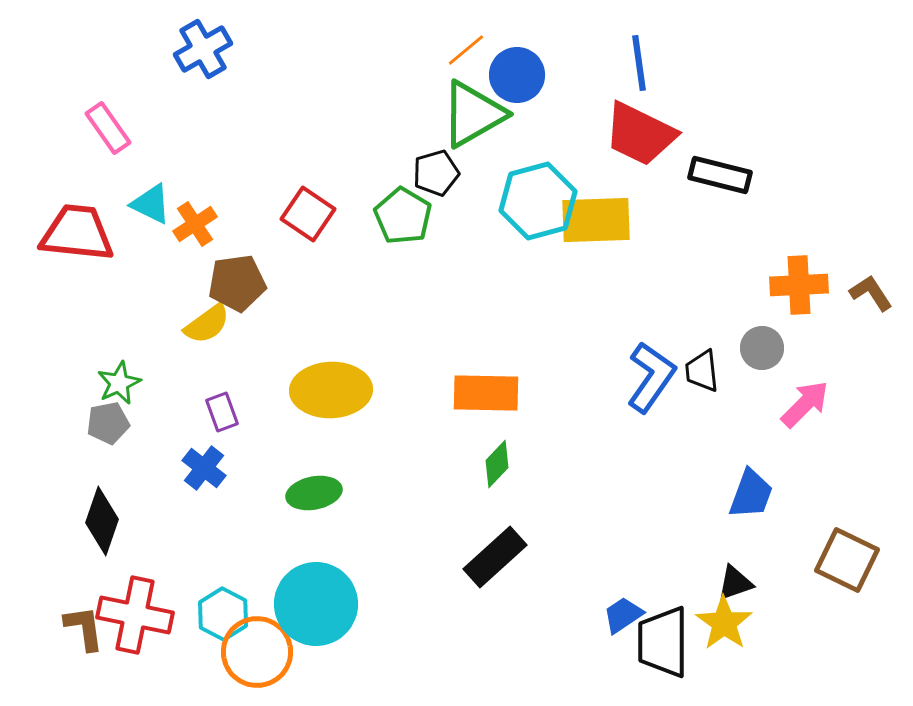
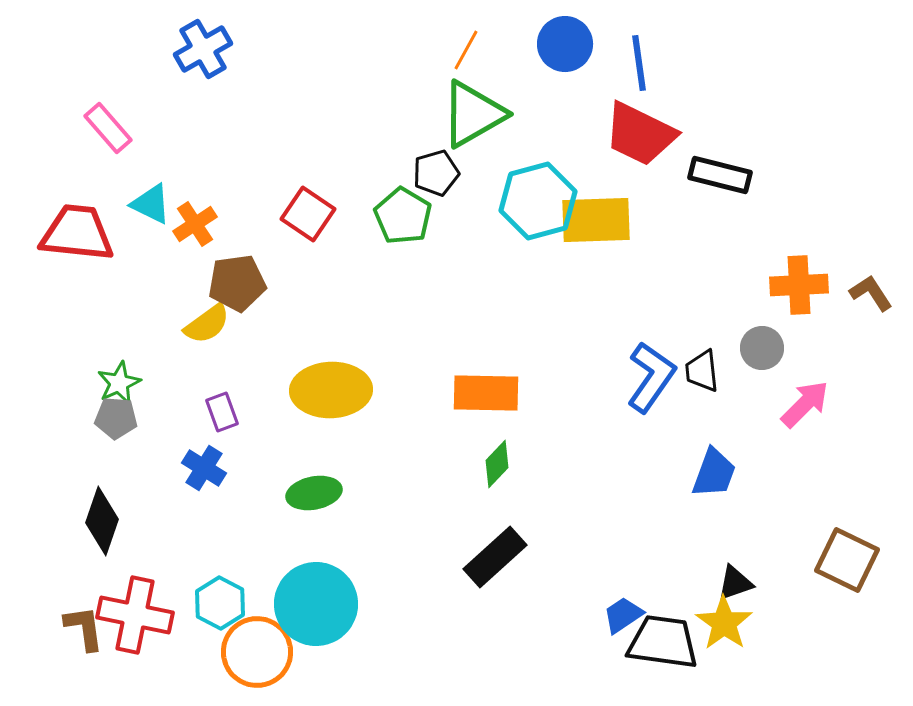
orange line at (466, 50): rotated 21 degrees counterclockwise
blue circle at (517, 75): moved 48 px right, 31 px up
pink rectangle at (108, 128): rotated 6 degrees counterclockwise
gray pentagon at (108, 423): moved 8 px right, 5 px up; rotated 15 degrees clockwise
blue cross at (204, 468): rotated 6 degrees counterclockwise
blue trapezoid at (751, 494): moved 37 px left, 21 px up
cyan hexagon at (223, 614): moved 3 px left, 11 px up
black trapezoid at (663, 642): rotated 98 degrees clockwise
